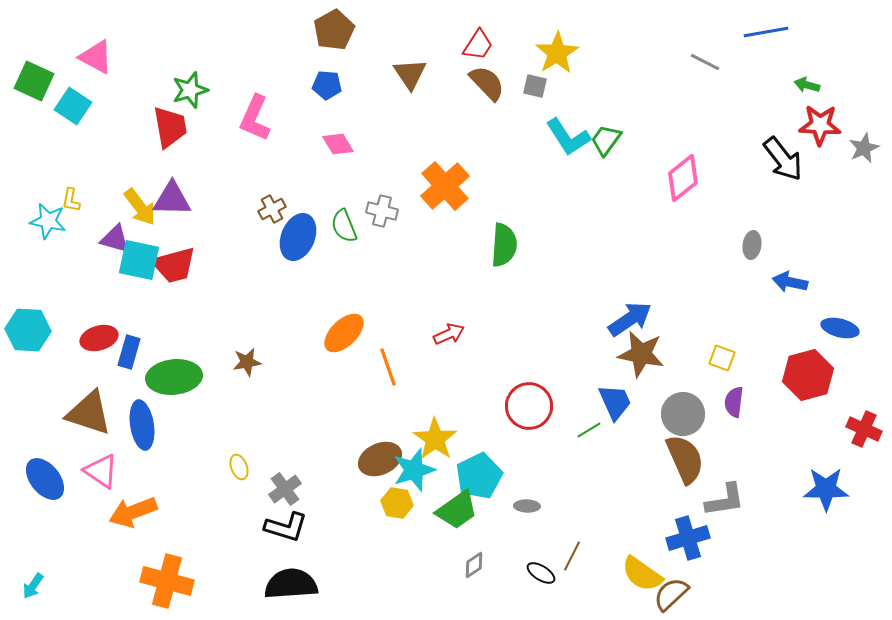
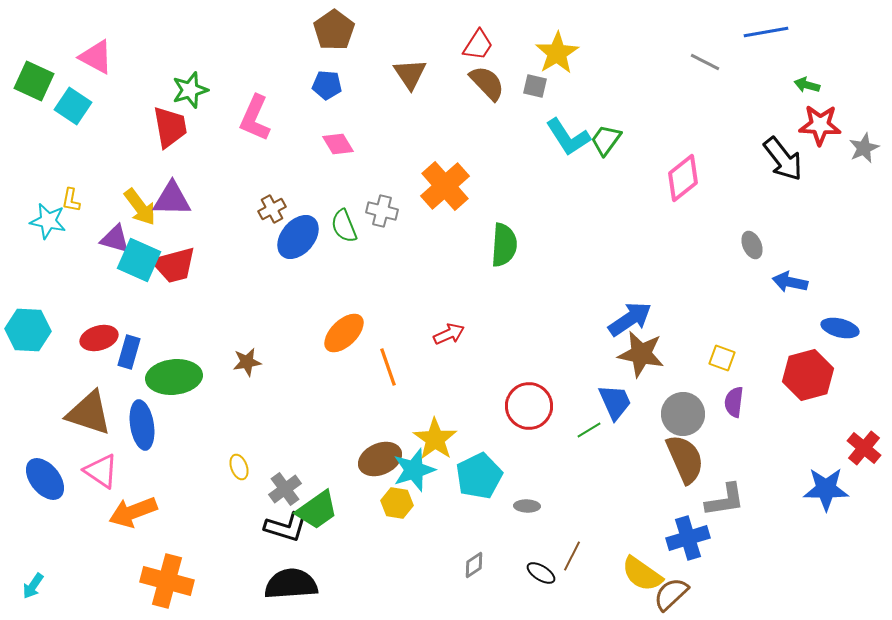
brown pentagon at (334, 30): rotated 6 degrees counterclockwise
blue ellipse at (298, 237): rotated 18 degrees clockwise
gray ellipse at (752, 245): rotated 32 degrees counterclockwise
cyan square at (139, 260): rotated 12 degrees clockwise
red cross at (864, 429): moved 19 px down; rotated 16 degrees clockwise
green trapezoid at (457, 510): moved 140 px left
